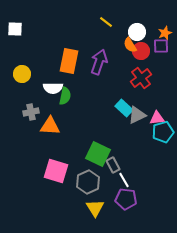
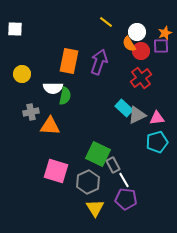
orange semicircle: moved 1 px left, 1 px up
cyan pentagon: moved 6 px left, 10 px down
